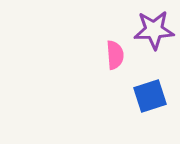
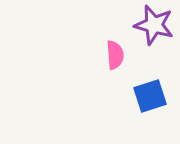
purple star: moved 5 px up; rotated 18 degrees clockwise
